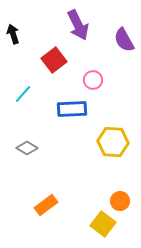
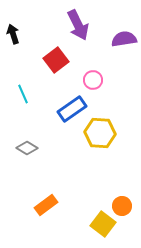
purple semicircle: moved 1 px up; rotated 110 degrees clockwise
red square: moved 2 px right
cyan line: rotated 66 degrees counterclockwise
blue rectangle: rotated 32 degrees counterclockwise
yellow hexagon: moved 13 px left, 9 px up
orange circle: moved 2 px right, 5 px down
